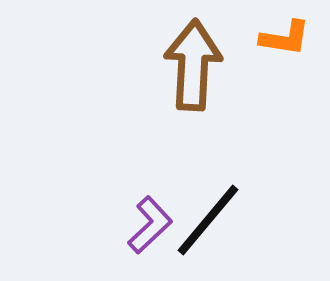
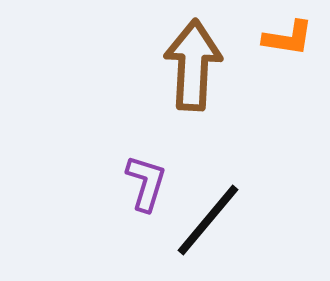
orange L-shape: moved 3 px right
purple L-shape: moved 4 px left, 42 px up; rotated 30 degrees counterclockwise
